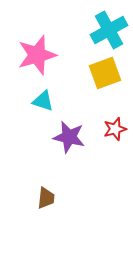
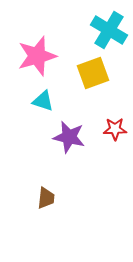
cyan cross: rotated 30 degrees counterclockwise
pink star: moved 1 px down
yellow square: moved 12 px left
red star: rotated 15 degrees clockwise
